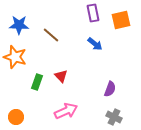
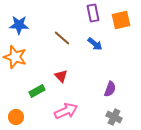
brown line: moved 11 px right, 3 px down
green rectangle: moved 9 px down; rotated 42 degrees clockwise
